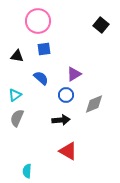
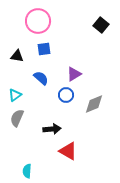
black arrow: moved 9 px left, 9 px down
